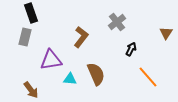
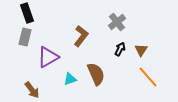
black rectangle: moved 4 px left
brown triangle: moved 25 px left, 17 px down
brown L-shape: moved 1 px up
black arrow: moved 11 px left
purple triangle: moved 3 px left, 3 px up; rotated 20 degrees counterclockwise
cyan triangle: rotated 24 degrees counterclockwise
brown arrow: moved 1 px right
